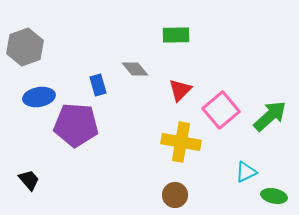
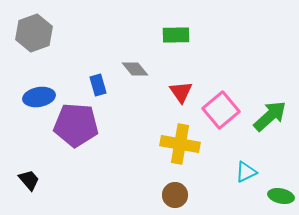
gray hexagon: moved 9 px right, 14 px up
red triangle: moved 1 px right, 2 px down; rotated 20 degrees counterclockwise
yellow cross: moved 1 px left, 2 px down
green ellipse: moved 7 px right
